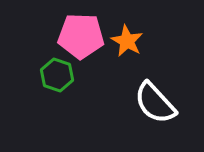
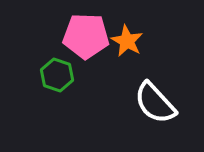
pink pentagon: moved 5 px right
